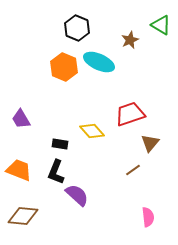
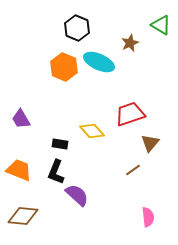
brown star: moved 3 px down
